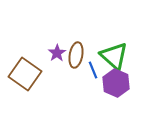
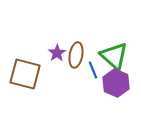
brown square: rotated 20 degrees counterclockwise
